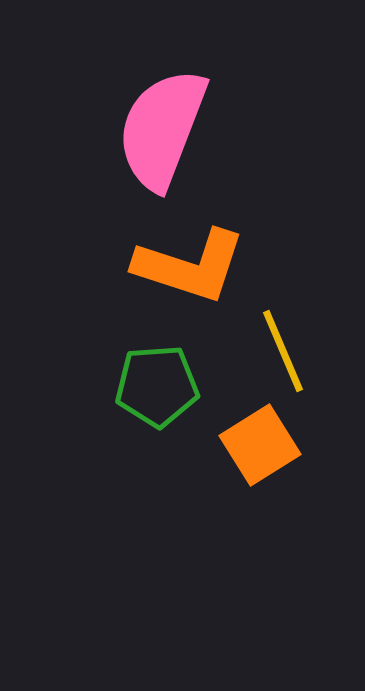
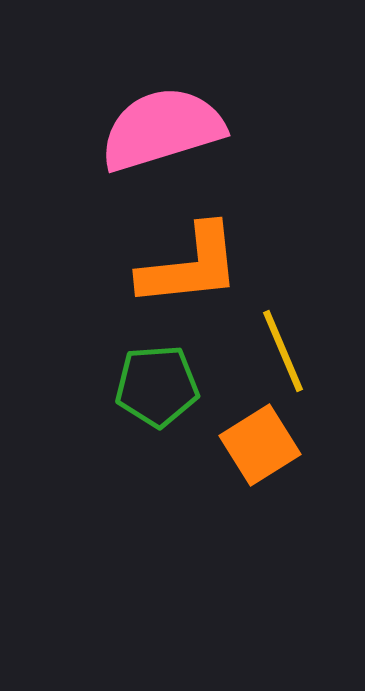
pink semicircle: rotated 52 degrees clockwise
orange L-shape: rotated 24 degrees counterclockwise
